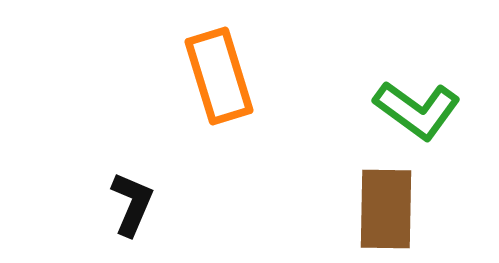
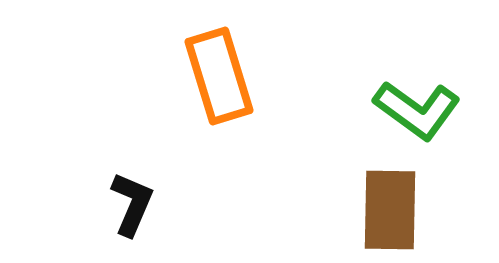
brown rectangle: moved 4 px right, 1 px down
